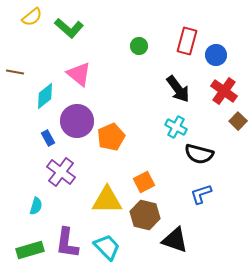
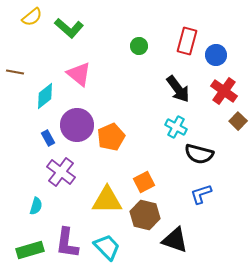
purple circle: moved 4 px down
